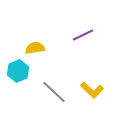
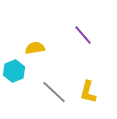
purple line: rotated 75 degrees clockwise
cyan hexagon: moved 4 px left
yellow L-shape: moved 4 px left, 2 px down; rotated 60 degrees clockwise
